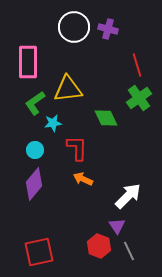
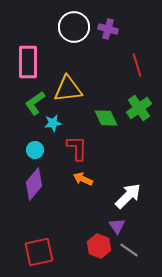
green cross: moved 10 px down
gray line: moved 1 px up; rotated 30 degrees counterclockwise
